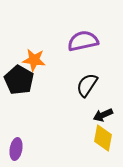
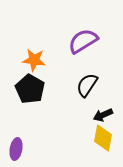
purple semicircle: rotated 20 degrees counterclockwise
black pentagon: moved 11 px right, 9 px down
